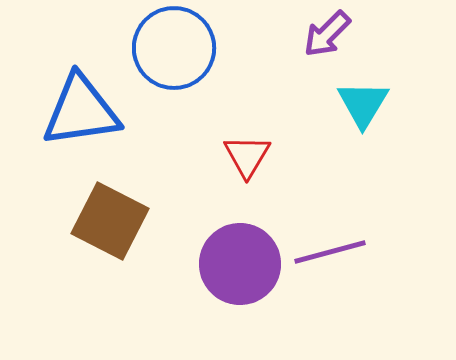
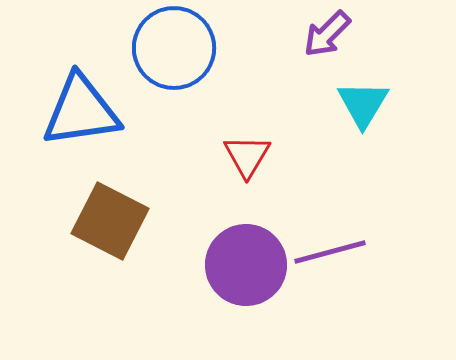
purple circle: moved 6 px right, 1 px down
